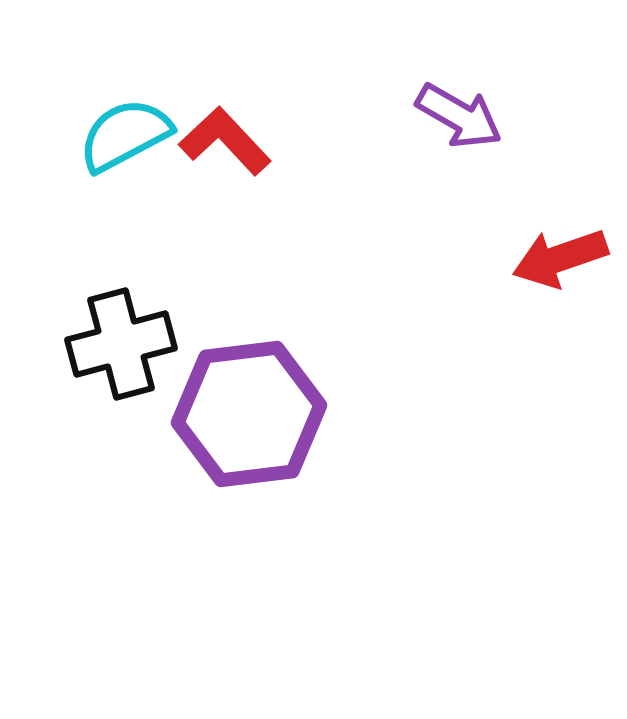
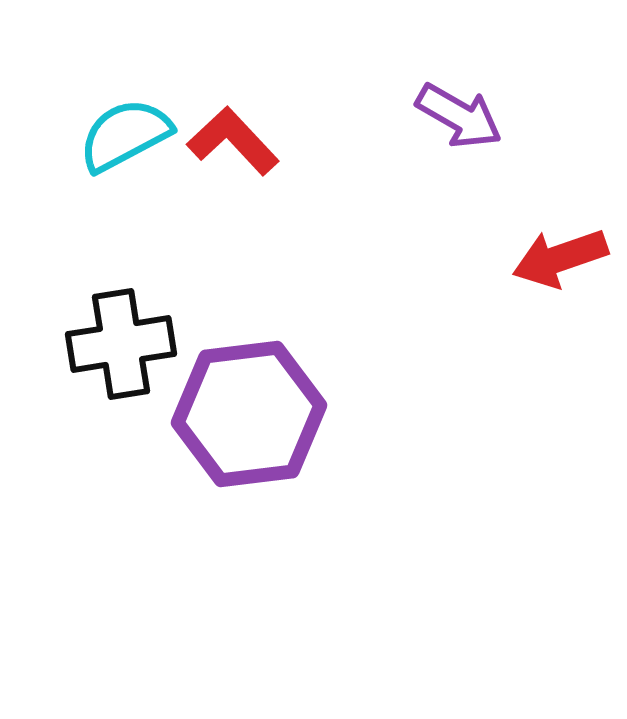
red L-shape: moved 8 px right
black cross: rotated 6 degrees clockwise
